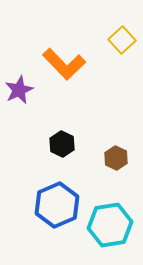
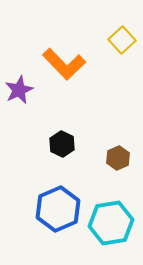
brown hexagon: moved 2 px right; rotated 10 degrees clockwise
blue hexagon: moved 1 px right, 4 px down
cyan hexagon: moved 1 px right, 2 px up
